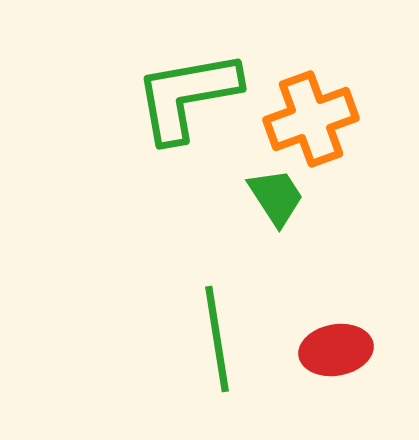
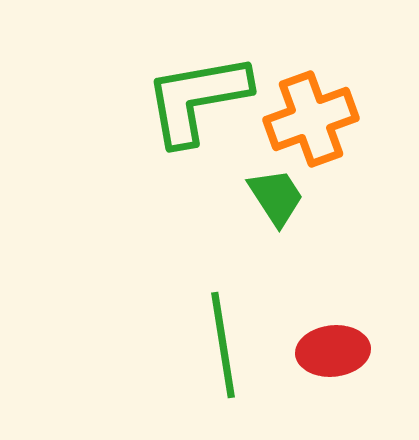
green L-shape: moved 10 px right, 3 px down
green line: moved 6 px right, 6 px down
red ellipse: moved 3 px left, 1 px down; rotated 4 degrees clockwise
